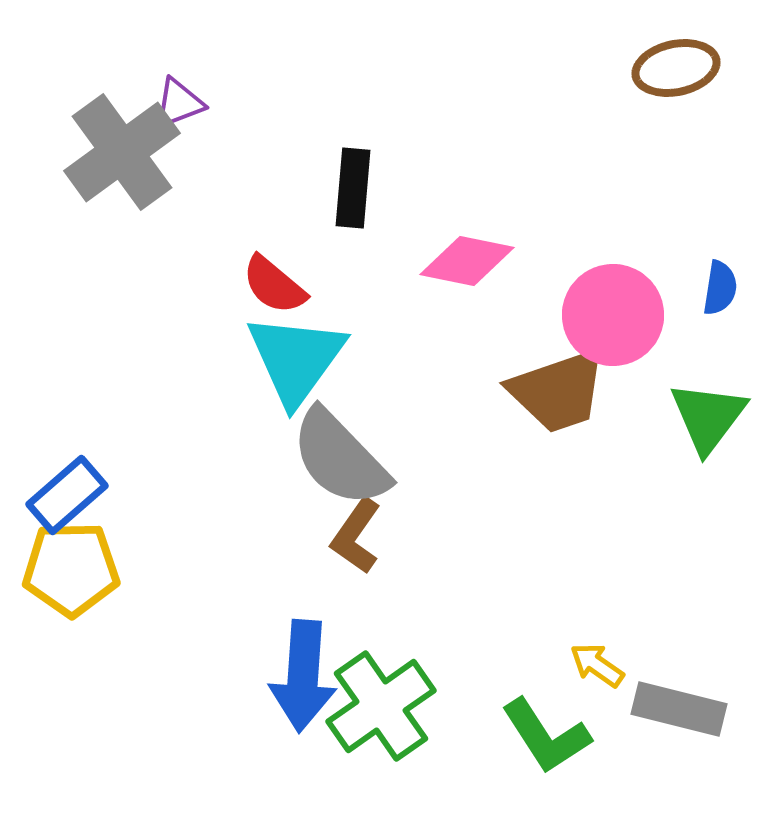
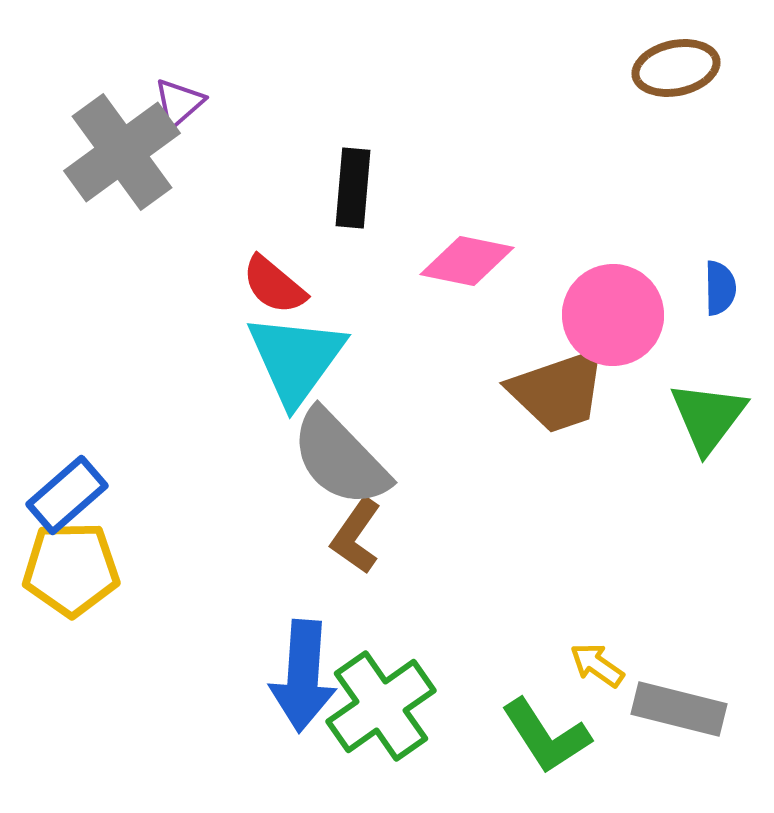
purple triangle: rotated 20 degrees counterclockwise
blue semicircle: rotated 10 degrees counterclockwise
